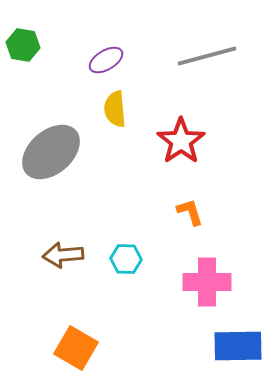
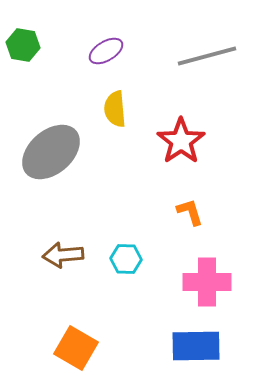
purple ellipse: moved 9 px up
blue rectangle: moved 42 px left
